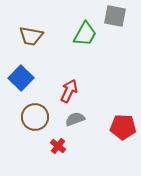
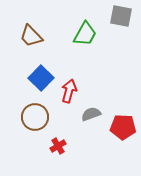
gray square: moved 6 px right
brown trapezoid: rotated 35 degrees clockwise
blue square: moved 20 px right
red arrow: rotated 10 degrees counterclockwise
gray semicircle: moved 16 px right, 5 px up
red cross: rotated 21 degrees clockwise
